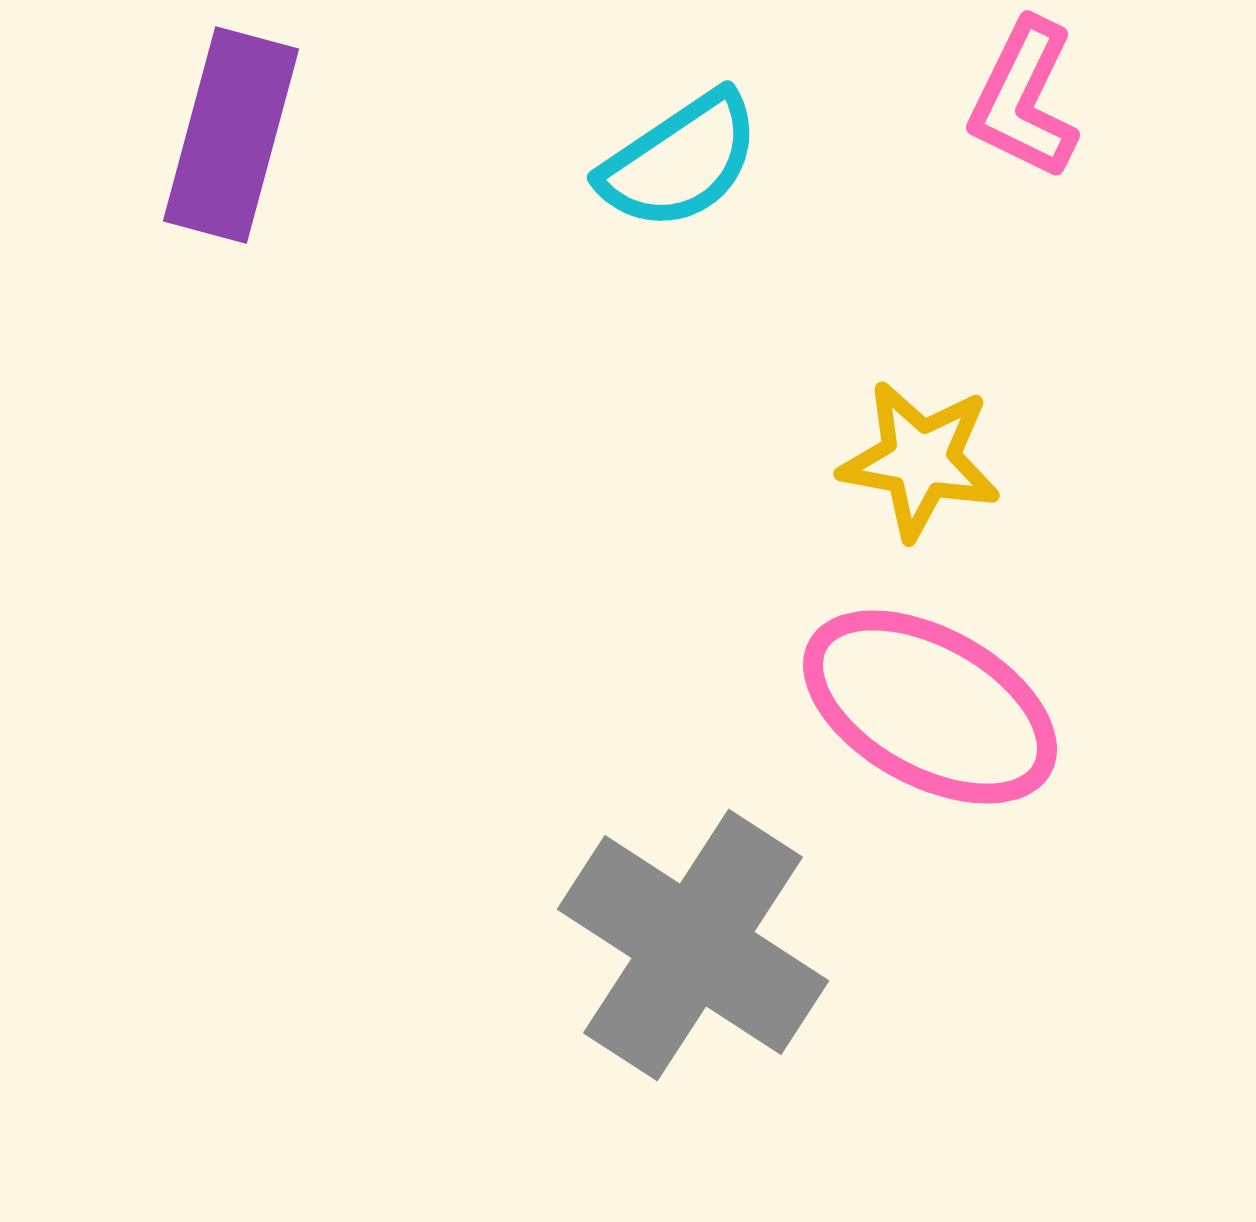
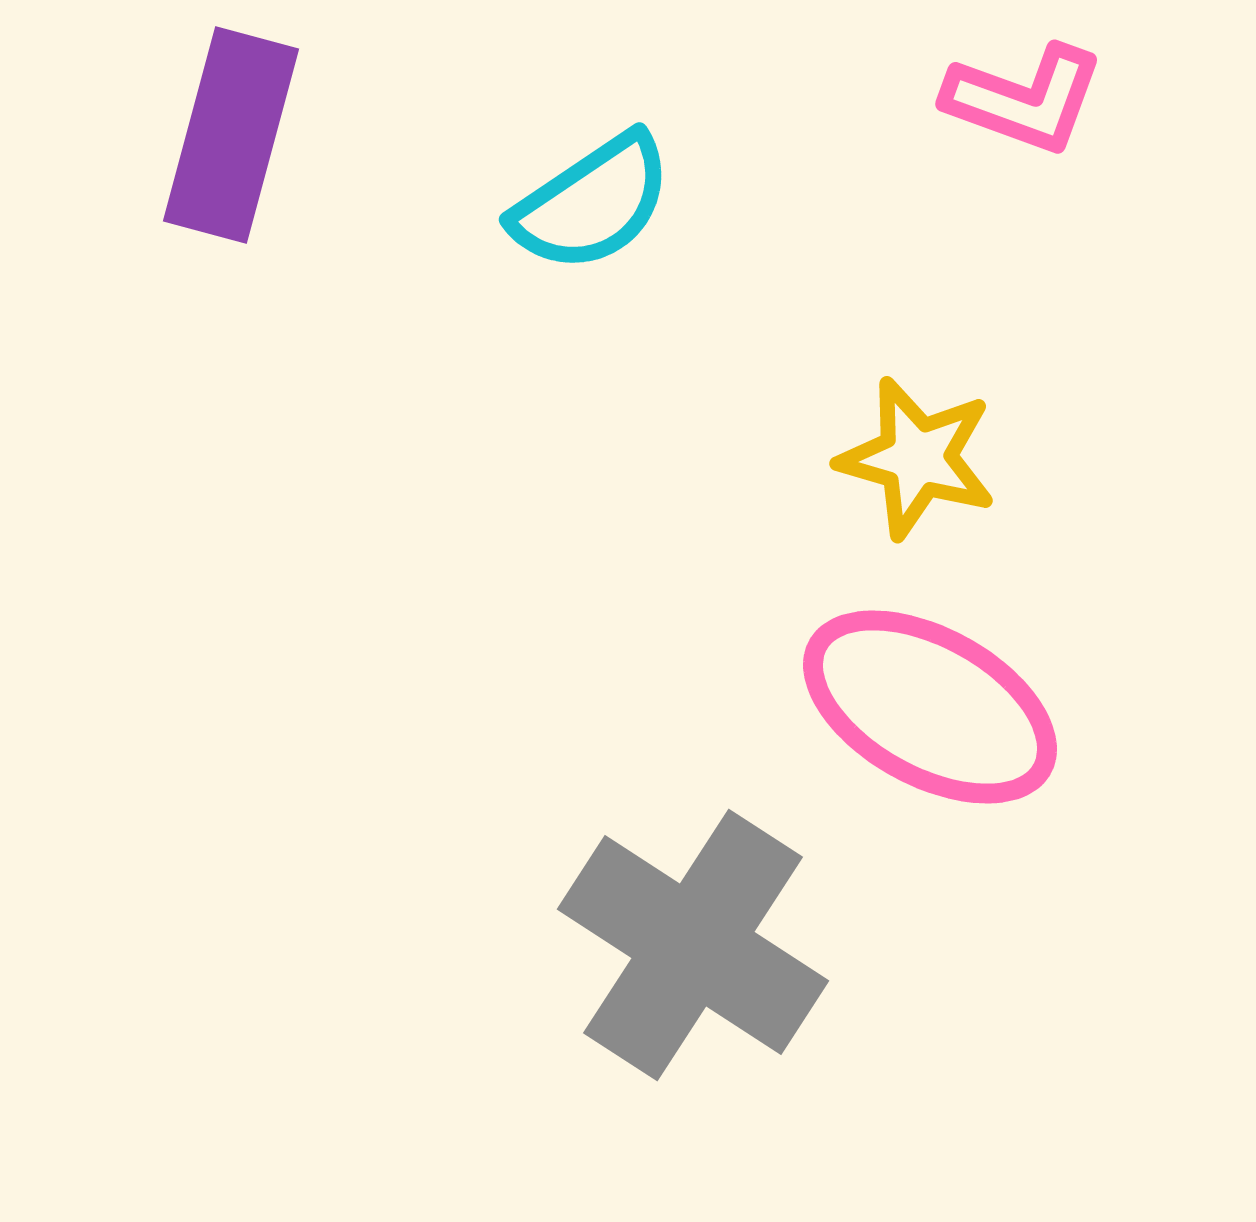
pink L-shape: rotated 96 degrees counterclockwise
cyan semicircle: moved 88 px left, 42 px down
yellow star: moved 3 px left, 2 px up; rotated 6 degrees clockwise
